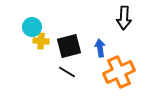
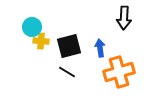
orange cross: rotated 8 degrees clockwise
